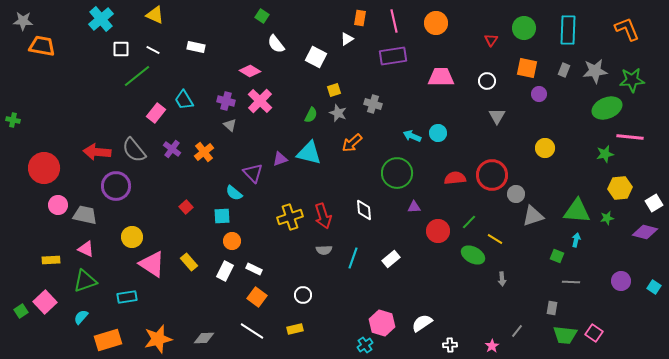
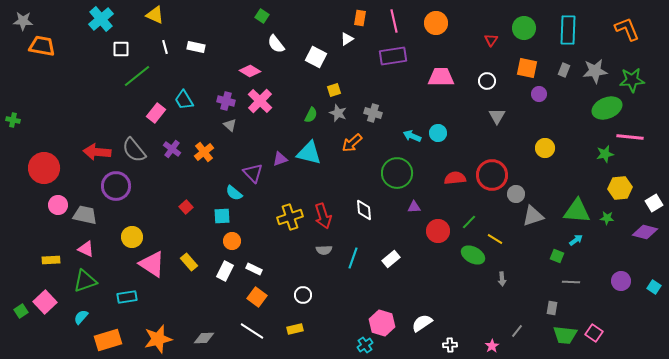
white line at (153, 50): moved 12 px right, 3 px up; rotated 48 degrees clockwise
gray cross at (373, 104): moved 9 px down
green star at (607, 218): rotated 16 degrees clockwise
cyan arrow at (576, 240): rotated 40 degrees clockwise
